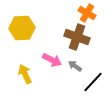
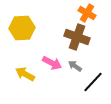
pink arrow: moved 3 px down
yellow arrow: rotated 36 degrees counterclockwise
